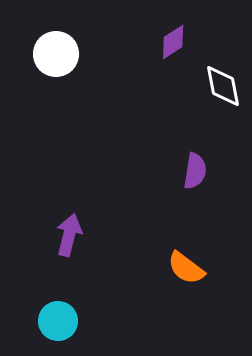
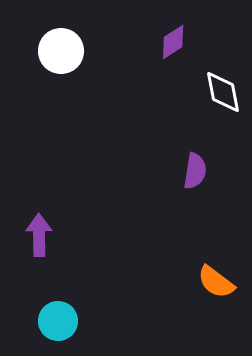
white circle: moved 5 px right, 3 px up
white diamond: moved 6 px down
purple arrow: moved 30 px left; rotated 15 degrees counterclockwise
orange semicircle: moved 30 px right, 14 px down
